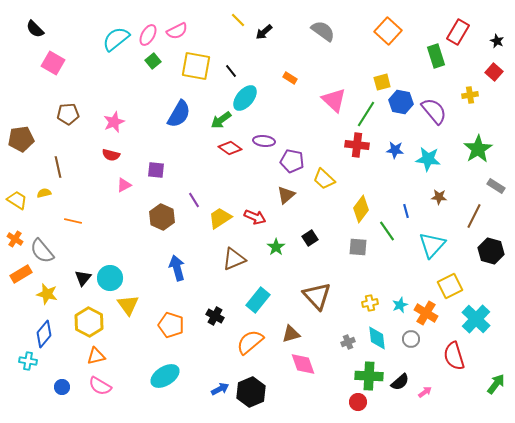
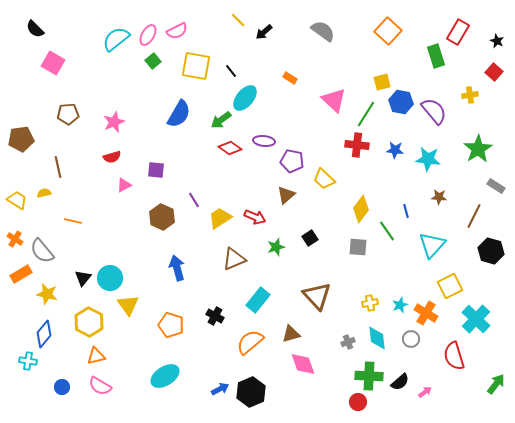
red semicircle at (111, 155): moved 1 px right, 2 px down; rotated 30 degrees counterclockwise
green star at (276, 247): rotated 18 degrees clockwise
